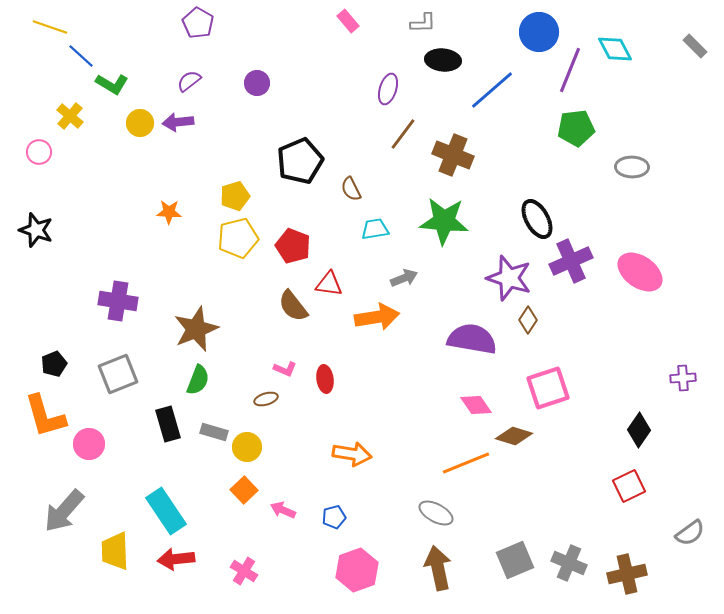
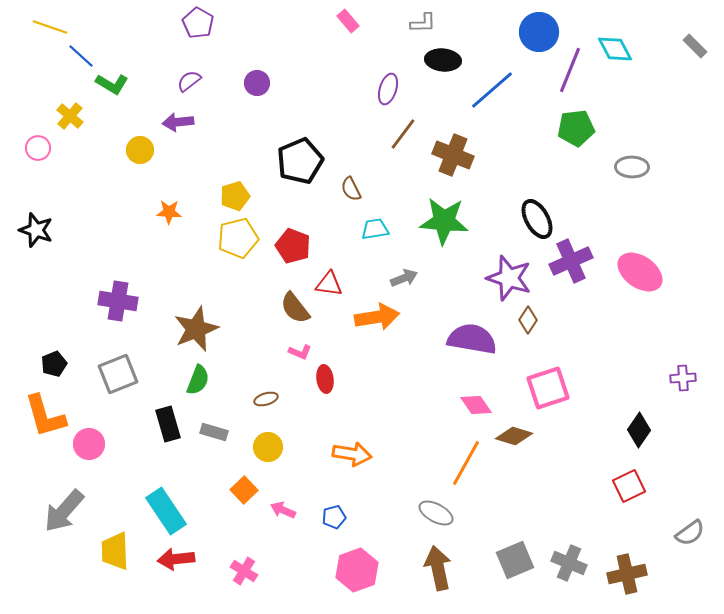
yellow circle at (140, 123): moved 27 px down
pink circle at (39, 152): moved 1 px left, 4 px up
brown semicircle at (293, 306): moved 2 px right, 2 px down
pink L-shape at (285, 369): moved 15 px right, 17 px up
yellow circle at (247, 447): moved 21 px right
orange line at (466, 463): rotated 39 degrees counterclockwise
